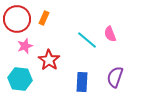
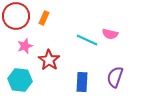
red circle: moved 1 px left, 3 px up
pink semicircle: rotated 56 degrees counterclockwise
cyan line: rotated 15 degrees counterclockwise
cyan hexagon: moved 1 px down
